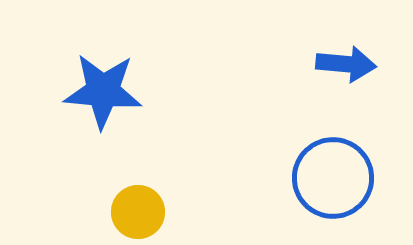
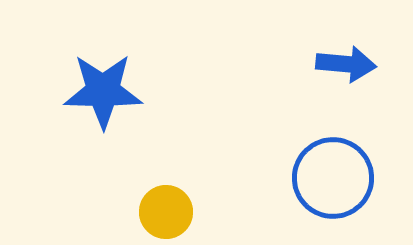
blue star: rotated 4 degrees counterclockwise
yellow circle: moved 28 px right
